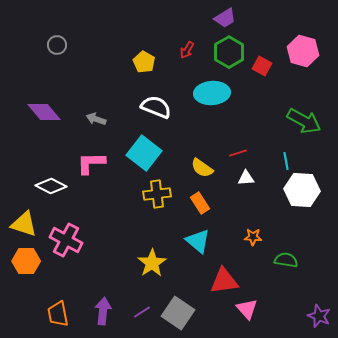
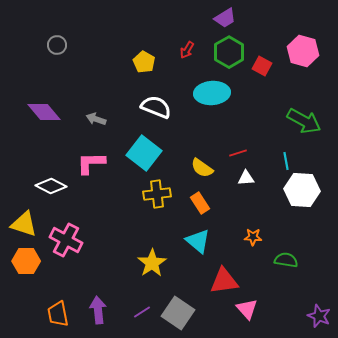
purple arrow: moved 5 px left, 1 px up; rotated 12 degrees counterclockwise
